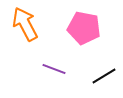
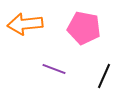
orange arrow: rotated 68 degrees counterclockwise
black line: rotated 35 degrees counterclockwise
